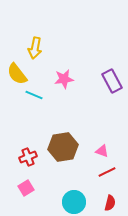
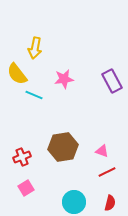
red cross: moved 6 px left
